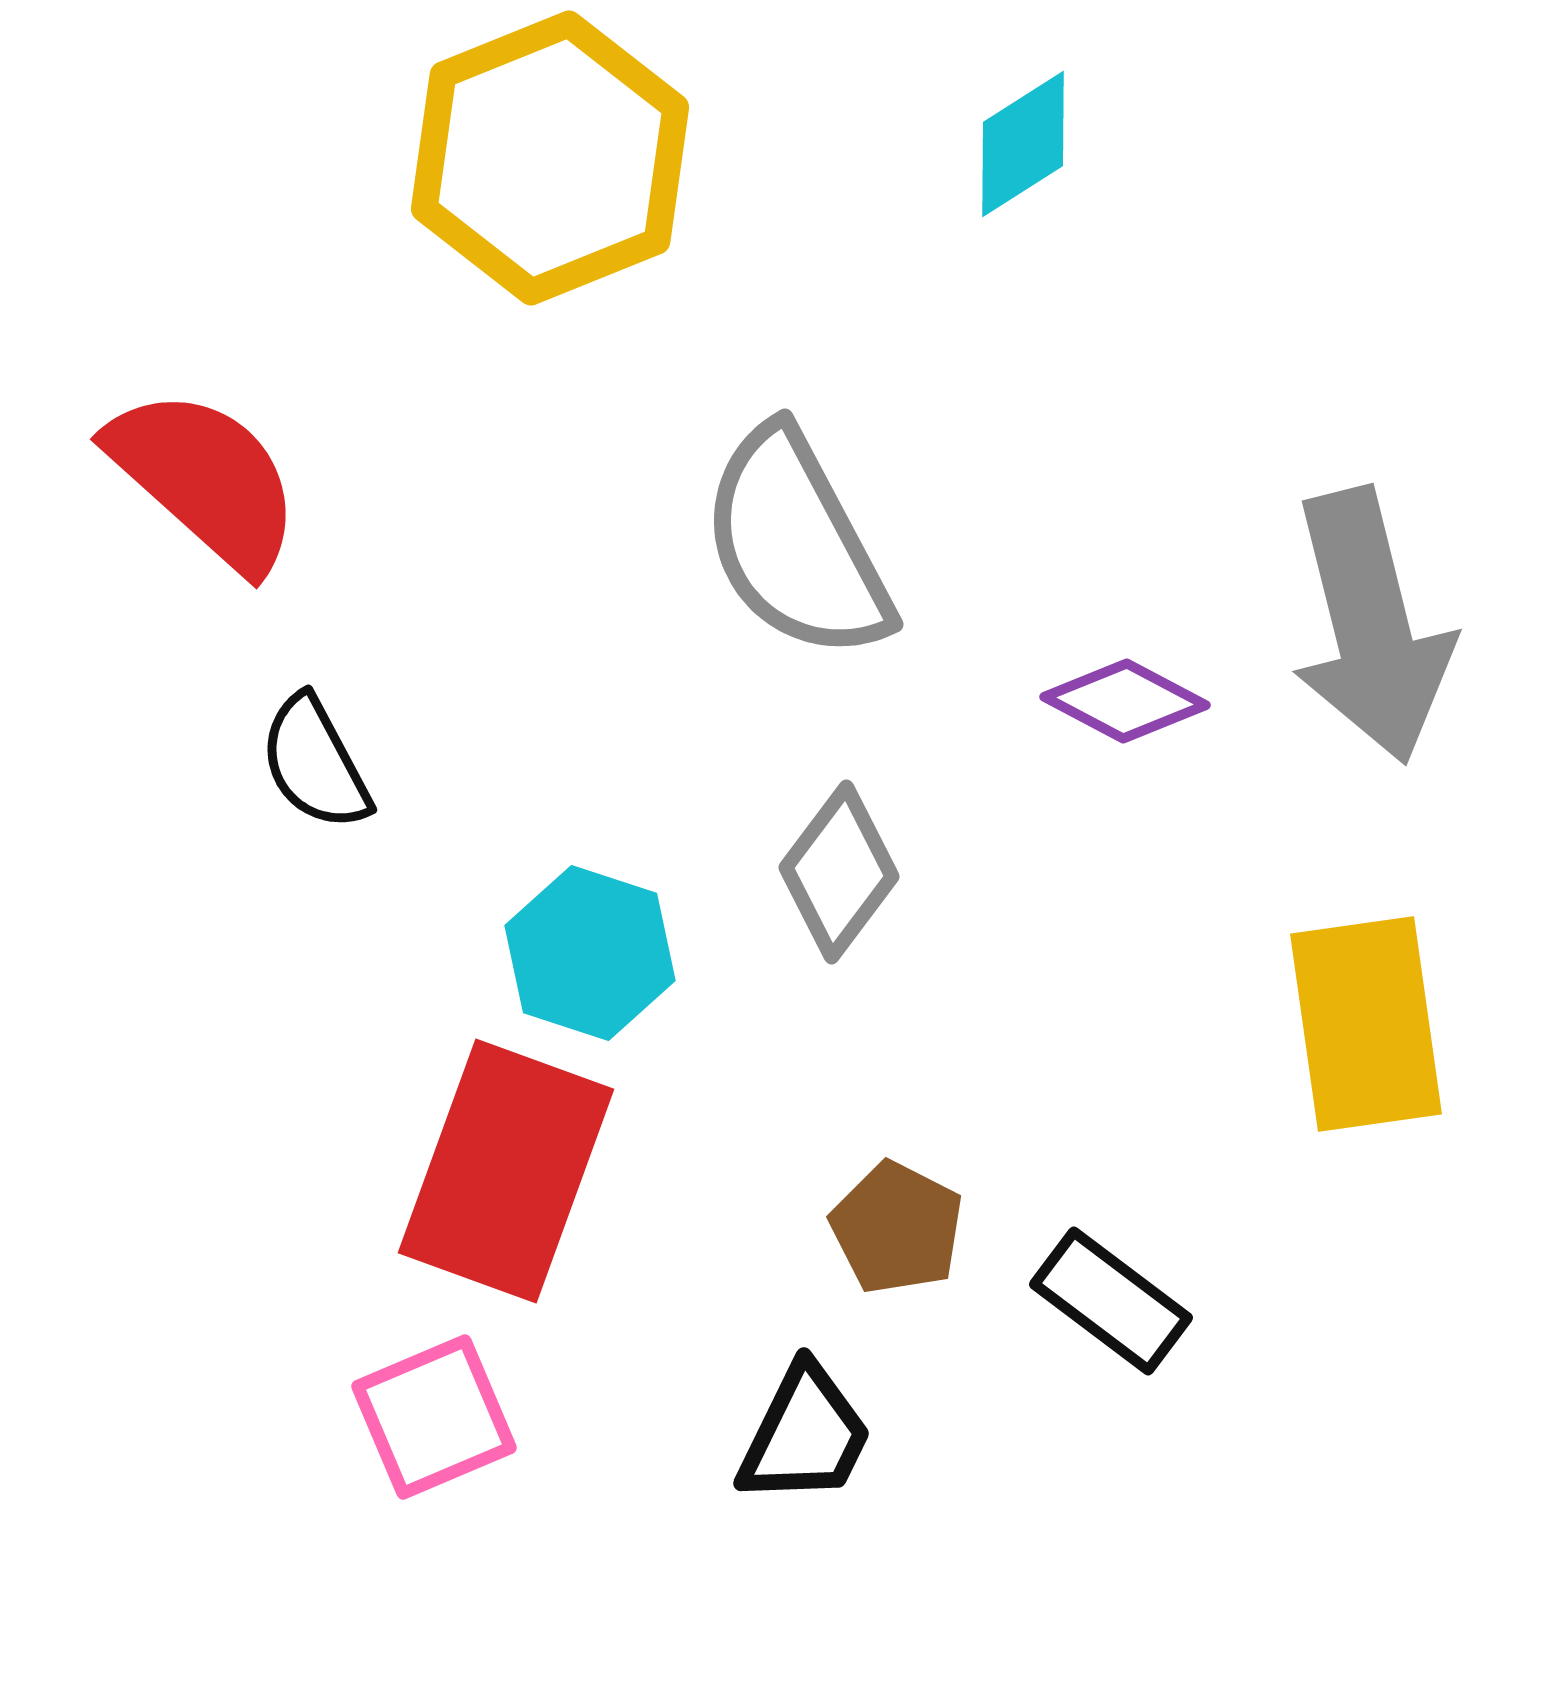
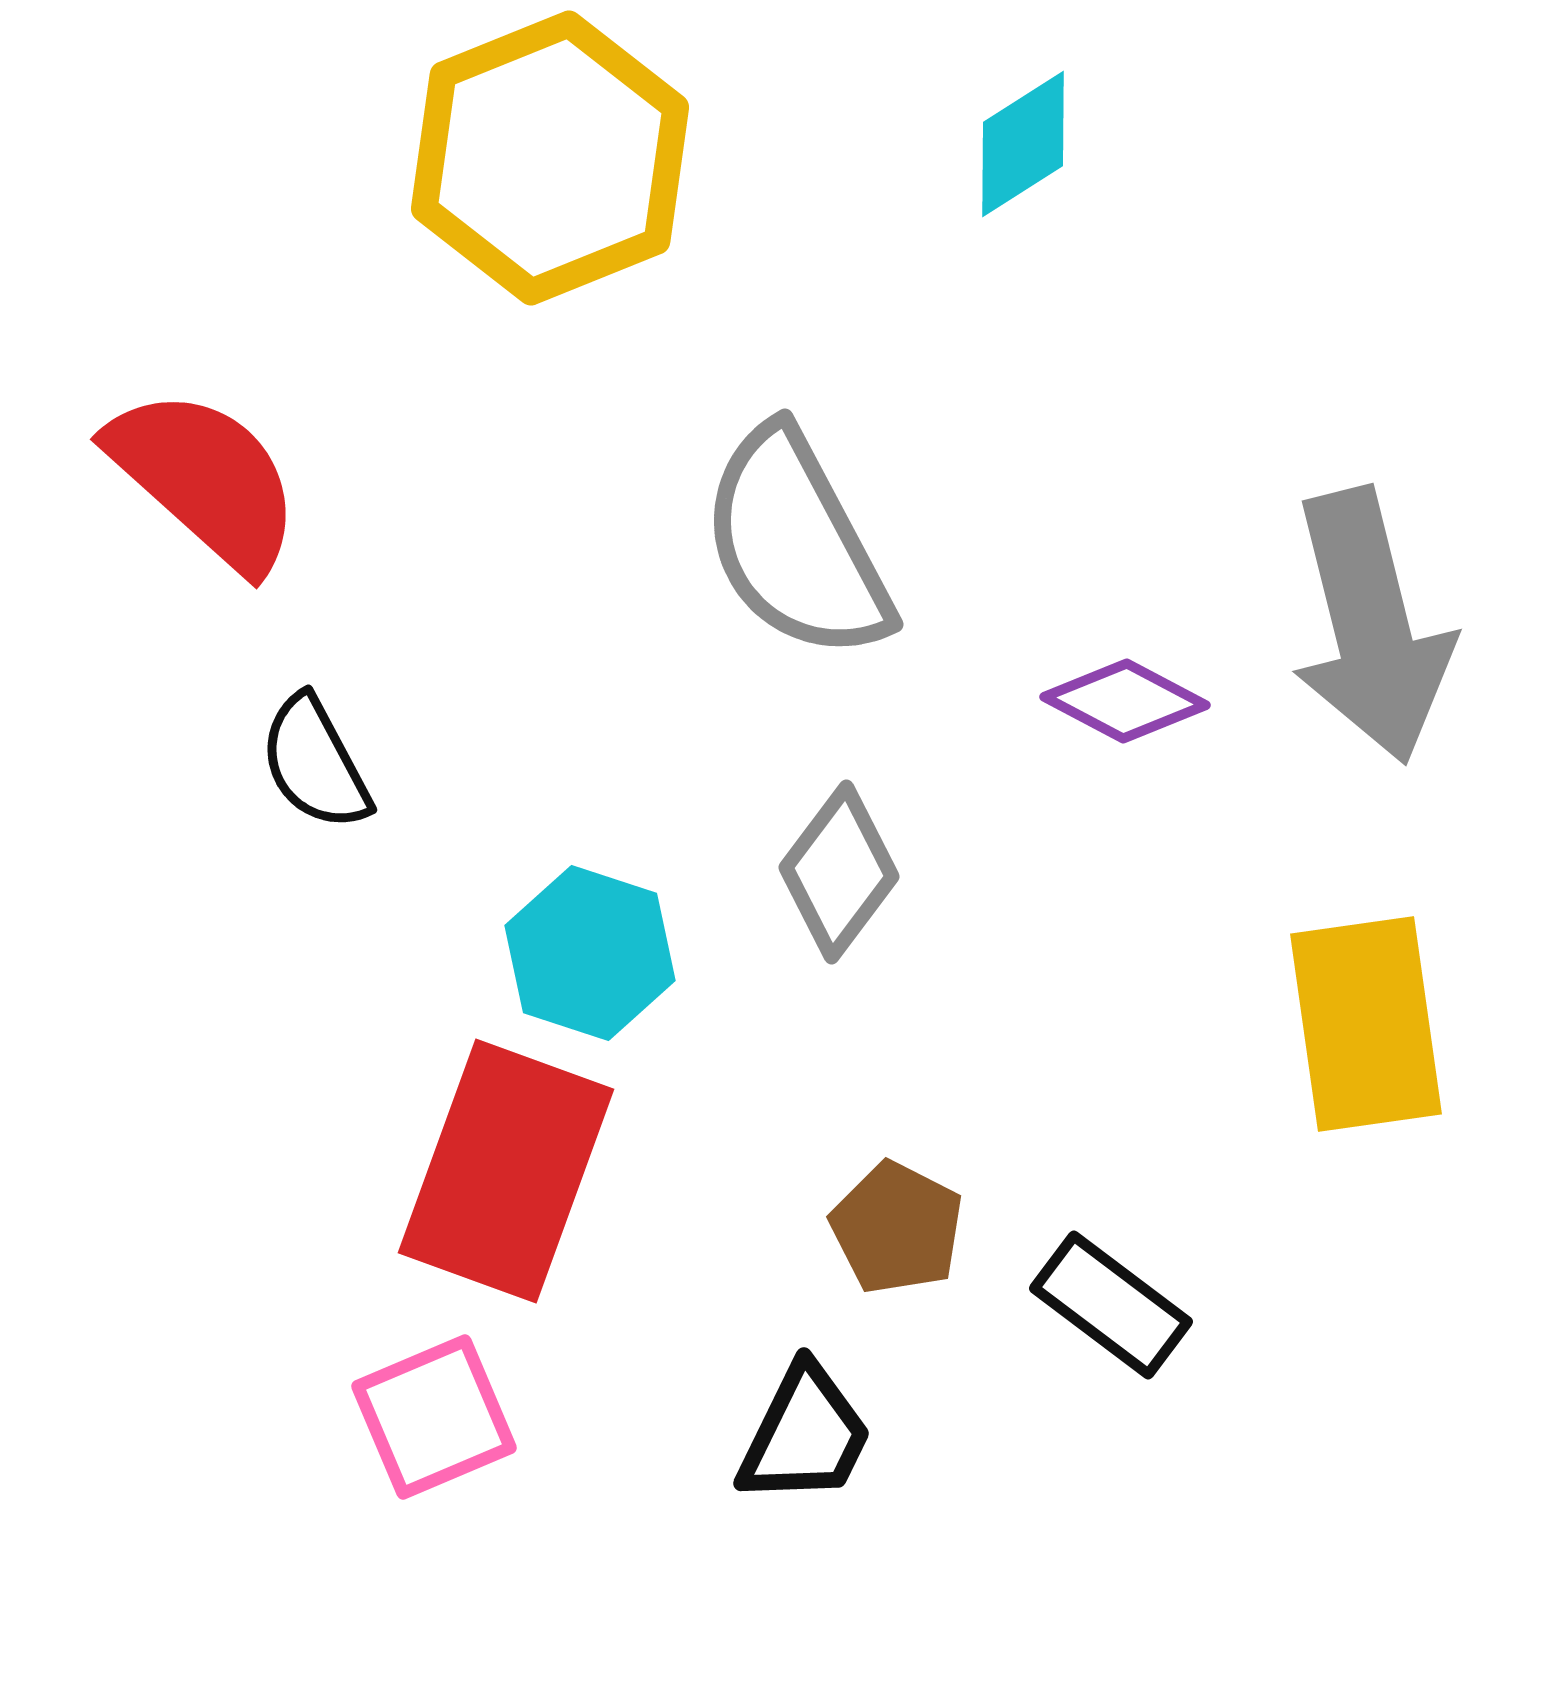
black rectangle: moved 4 px down
